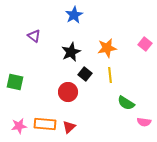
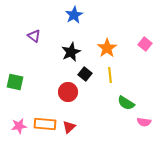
orange star: rotated 24 degrees counterclockwise
